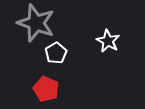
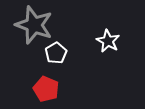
gray star: moved 2 px left, 2 px down
